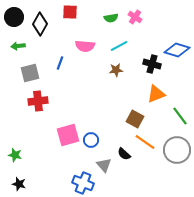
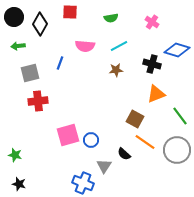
pink cross: moved 17 px right, 5 px down
gray triangle: moved 1 px down; rotated 14 degrees clockwise
